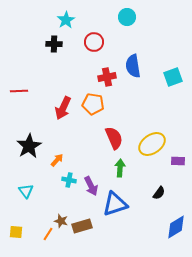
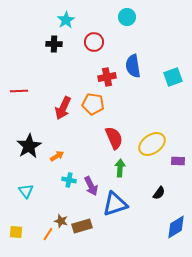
orange arrow: moved 4 px up; rotated 16 degrees clockwise
